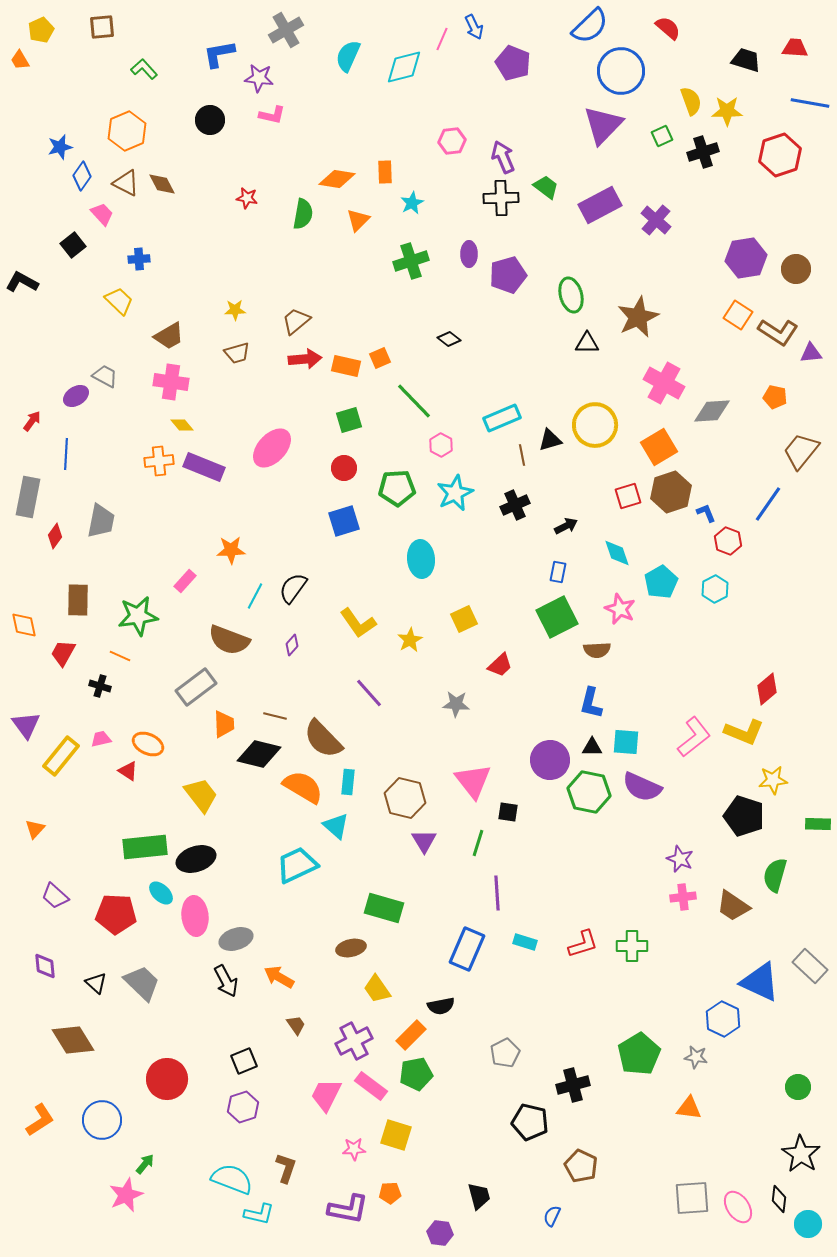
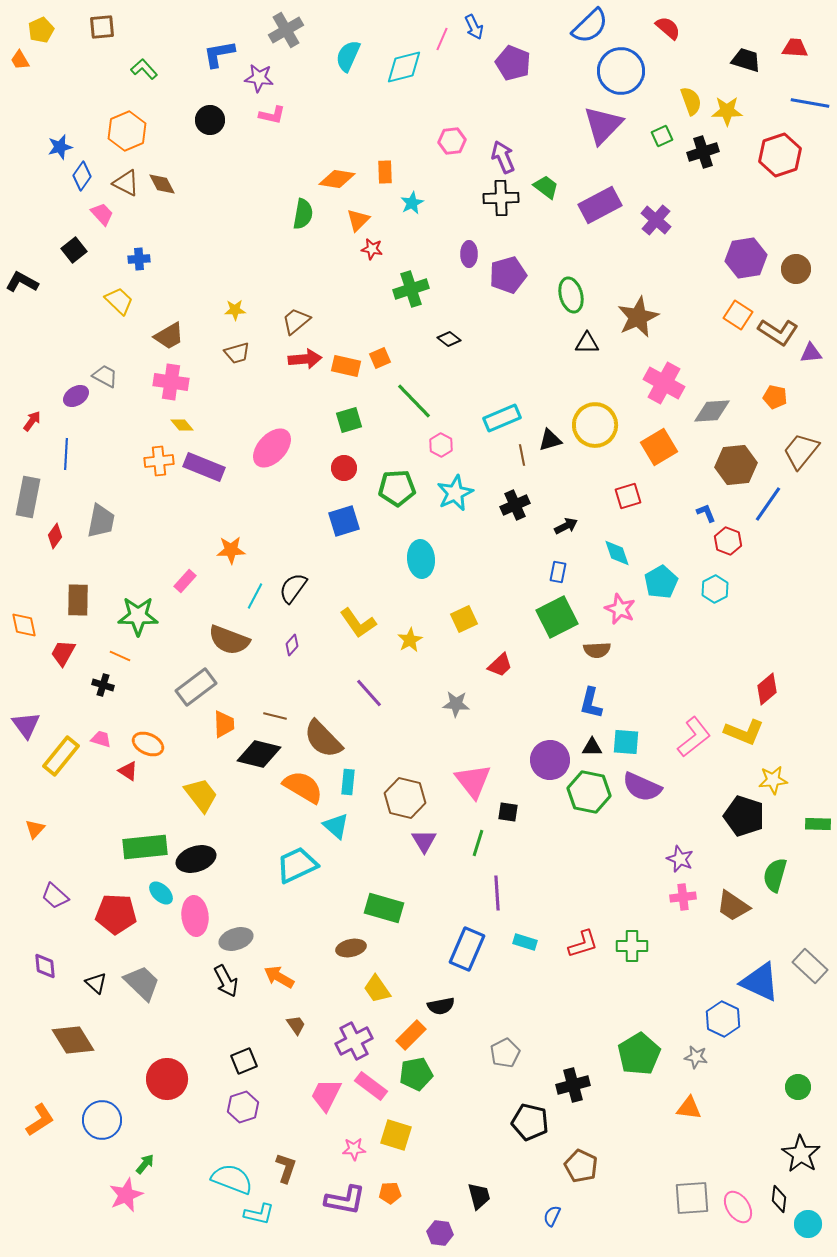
red star at (247, 198): moved 125 px right, 51 px down
black square at (73, 245): moved 1 px right, 5 px down
green cross at (411, 261): moved 28 px down
brown hexagon at (671, 492): moved 65 px right, 27 px up; rotated 12 degrees clockwise
green star at (138, 616): rotated 9 degrees clockwise
black cross at (100, 686): moved 3 px right, 1 px up
pink trapezoid at (101, 739): rotated 30 degrees clockwise
purple L-shape at (348, 1209): moved 3 px left, 9 px up
